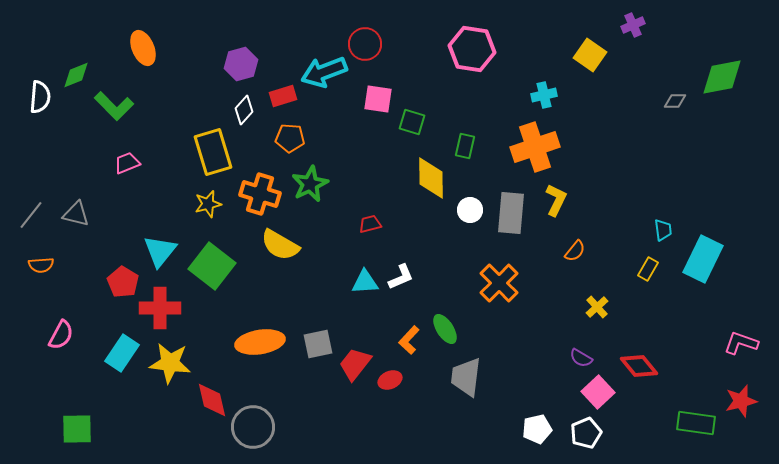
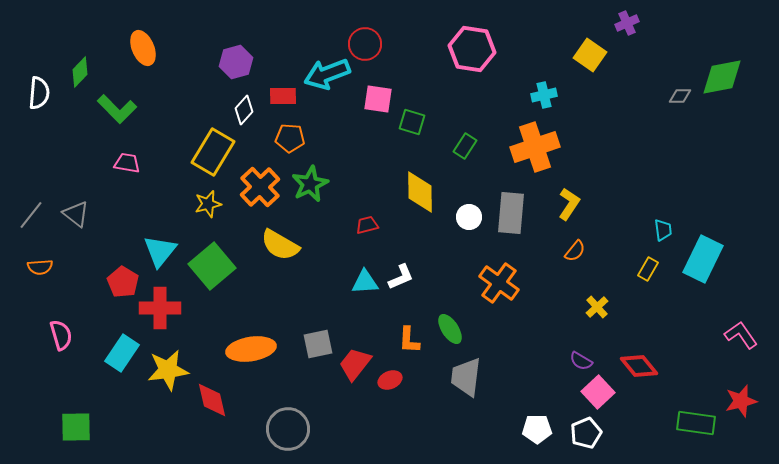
purple cross at (633, 25): moved 6 px left, 2 px up
purple hexagon at (241, 64): moved 5 px left, 2 px up
cyan arrow at (324, 72): moved 3 px right, 2 px down
green diamond at (76, 75): moved 4 px right, 3 px up; rotated 24 degrees counterclockwise
red rectangle at (283, 96): rotated 16 degrees clockwise
white semicircle at (40, 97): moved 1 px left, 4 px up
gray diamond at (675, 101): moved 5 px right, 5 px up
green L-shape at (114, 106): moved 3 px right, 3 px down
green rectangle at (465, 146): rotated 20 degrees clockwise
yellow rectangle at (213, 152): rotated 48 degrees clockwise
pink trapezoid at (127, 163): rotated 32 degrees clockwise
yellow diamond at (431, 178): moved 11 px left, 14 px down
orange cross at (260, 194): moved 7 px up; rotated 30 degrees clockwise
yellow L-shape at (556, 200): moved 13 px right, 4 px down; rotated 8 degrees clockwise
white circle at (470, 210): moved 1 px left, 7 px down
gray triangle at (76, 214): rotated 24 degrees clockwise
red trapezoid at (370, 224): moved 3 px left, 1 px down
orange semicircle at (41, 265): moved 1 px left, 2 px down
green square at (212, 266): rotated 12 degrees clockwise
orange cross at (499, 283): rotated 9 degrees counterclockwise
green ellipse at (445, 329): moved 5 px right
pink semicircle at (61, 335): rotated 44 degrees counterclockwise
orange L-shape at (409, 340): rotated 40 degrees counterclockwise
orange ellipse at (260, 342): moved 9 px left, 7 px down
pink L-shape at (741, 343): moved 8 px up; rotated 36 degrees clockwise
purple semicircle at (581, 358): moved 3 px down
yellow star at (170, 363): moved 2 px left, 7 px down; rotated 15 degrees counterclockwise
gray circle at (253, 427): moved 35 px right, 2 px down
green square at (77, 429): moved 1 px left, 2 px up
white pentagon at (537, 429): rotated 12 degrees clockwise
